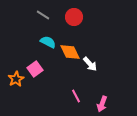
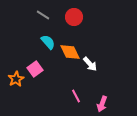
cyan semicircle: rotated 21 degrees clockwise
